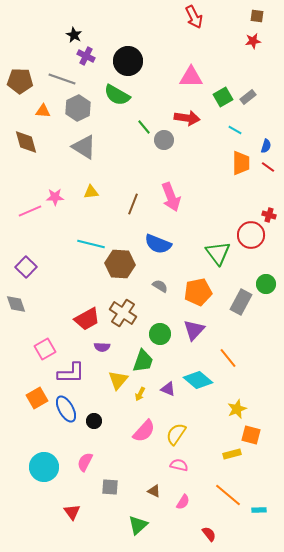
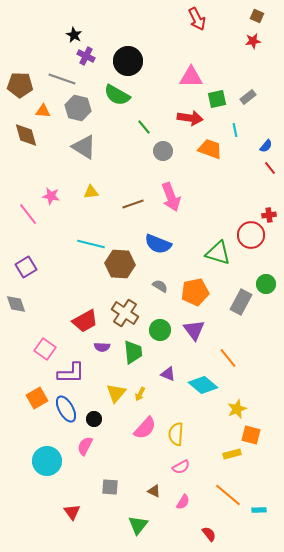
brown square at (257, 16): rotated 16 degrees clockwise
red arrow at (194, 17): moved 3 px right, 2 px down
brown pentagon at (20, 81): moved 4 px down
green square at (223, 97): moved 6 px left, 2 px down; rotated 18 degrees clockwise
gray hexagon at (78, 108): rotated 20 degrees counterclockwise
red arrow at (187, 118): moved 3 px right
cyan line at (235, 130): rotated 48 degrees clockwise
gray circle at (164, 140): moved 1 px left, 11 px down
brown diamond at (26, 142): moved 7 px up
blue semicircle at (266, 146): rotated 24 degrees clockwise
orange trapezoid at (241, 163): moved 31 px left, 14 px up; rotated 70 degrees counterclockwise
red line at (268, 167): moved 2 px right, 1 px down; rotated 16 degrees clockwise
pink star at (55, 197): moved 4 px left, 1 px up; rotated 12 degrees clockwise
brown line at (133, 204): rotated 50 degrees clockwise
pink line at (30, 211): moved 2 px left, 3 px down; rotated 75 degrees clockwise
red cross at (269, 215): rotated 24 degrees counterclockwise
green triangle at (218, 253): rotated 36 degrees counterclockwise
purple square at (26, 267): rotated 15 degrees clockwise
orange pentagon at (198, 292): moved 3 px left
brown cross at (123, 313): moved 2 px right
red trapezoid at (87, 319): moved 2 px left, 2 px down
purple triangle at (194, 330): rotated 20 degrees counterclockwise
green circle at (160, 334): moved 4 px up
pink square at (45, 349): rotated 25 degrees counterclockwise
green trapezoid at (143, 361): moved 10 px left, 9 px up; rotated 25 degrees counterclockwise
yellow triangle at (118, 380): moved 2 px left, 13 px down
cyan diamond at (198, 380): moved 5 px right, 5 px down
purple triangle at (168, 389): moved 15 px up
black circle at (94, 421): moved 2 px up
pink semicircle at (144, 431): moved 1 px right, 3 px up
yellow semicircle at (176, 434): rotated 30 degrees counterclockwise
pink semicircle at (85, 462): moved 16 px up
pink semicircle at (179, 465): moved 2 px right, 2 px down; rotated 138 degrees clockwise
cyan circle at (44, 467): moved 3 px right, 6 px up
green triangle at (138, 525): rotated 10 degrees counterclockwise
